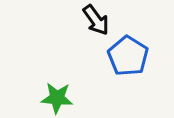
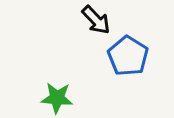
black arrow: rotated 8 degrees counterclockwise
